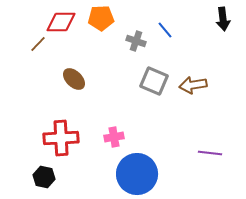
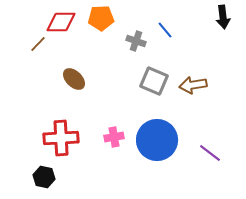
black arrow: moved 2 px up
purple line: rotated 30 degrees clockwise
blue circle: moved 20 px right, 34 px up
